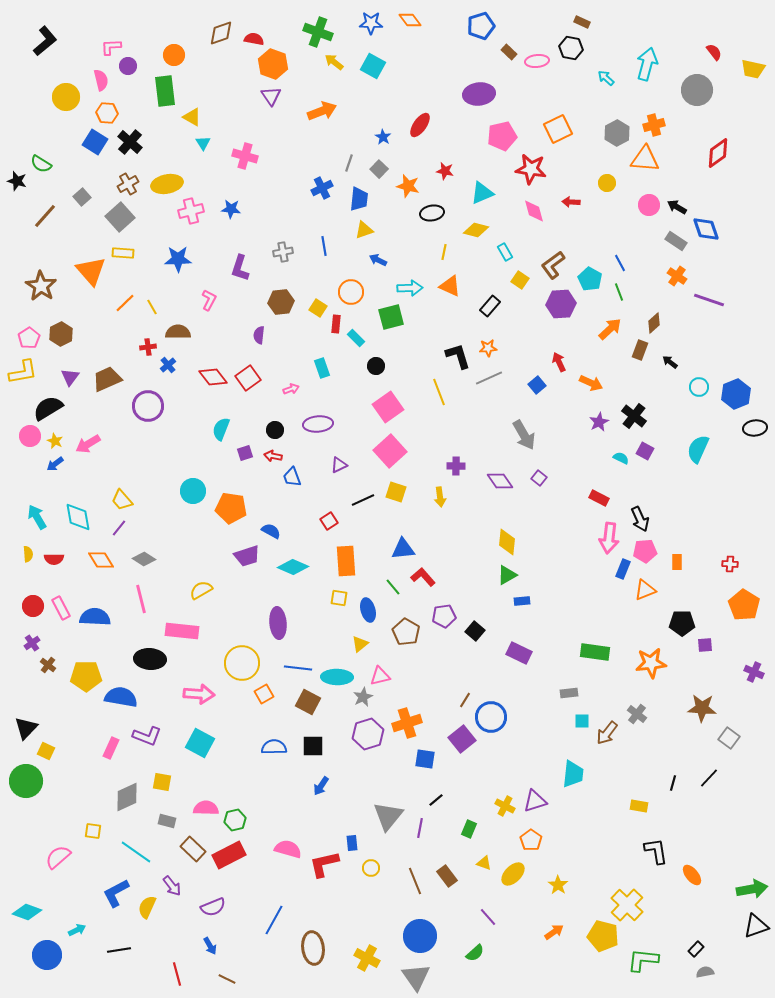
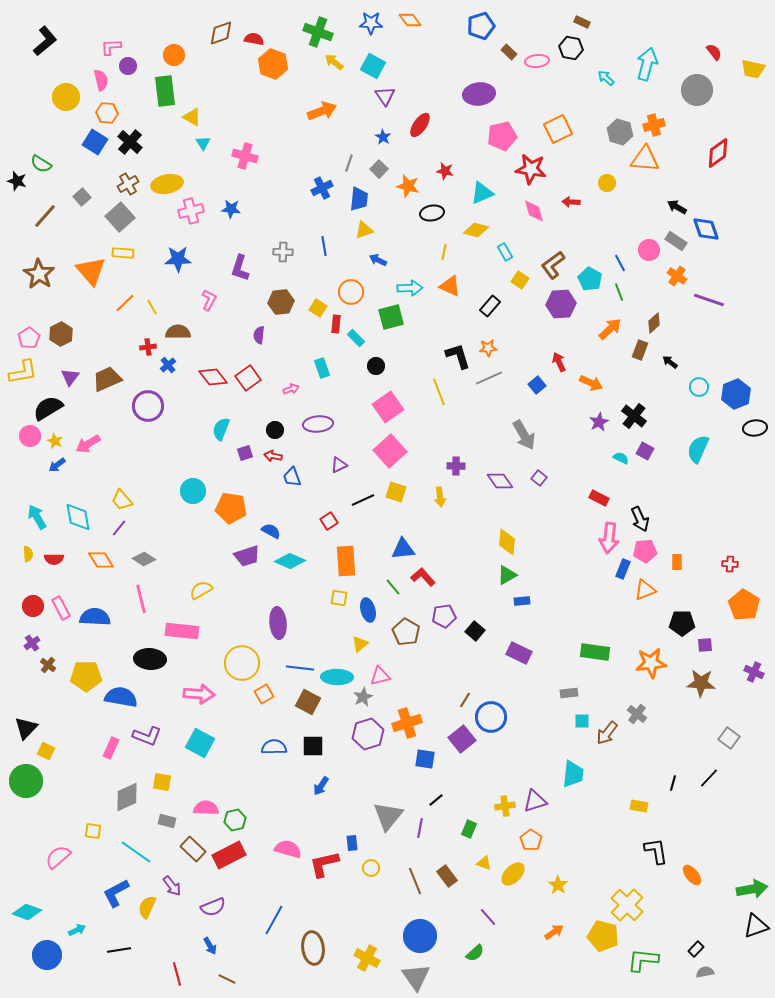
purple triangle at (271, 96): moved 114 px right
gray hexagon at (617, 133): moved 3 px right, 1 px up; rotated 15 degrees counterclockwise
pink circle at (649, 205): moved 45 px down
gray cross at (283, 252): rotated 12 degrees clockwise
brown star at (41, 286): moved 2 px left, 12 px up
blue arrow at (55, 464): moved 2 px right, 1 px down
cyan diamond at (293, 567): moved 3 px left, 6 px up
blue line at (298, 668): moved 2 px right
brown star at (702, 708): moved 1 px left, 25 px up
yellow cross at (505, 806): rotated 36 degrees counterclockwise
